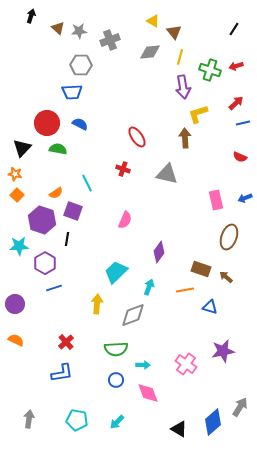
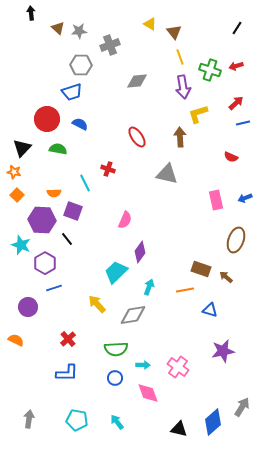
black arrow at (31, 16): moved 3 px up; rotated 24 degrees counterclockwise
yellow triangle at (153, 21): moved 3 px left, 3 px down
black line at (234, 29): moved 3 px right, 1 px up
gray cross at (110, 40): moved 5 px down
gray diamond at (150, 52): moved 13 px left, 29 px down
yellow line at (180, 57): rotated 35 degrees counterclockwise
blue trapezoid at (72, 92): rotated 15 degrees counterclockwise
red circle at (47, 123): moved 4 px up
brown arrow at (185, 138): moved 5 px left, 1 px up
red semicircle at (240, 157): moved 9 px left
red cross at (123, 169): moved 15 px left
orange star at (15, 174): moved 1 px left, 2 px up
cyan line at (87, 183): moved 2 px left
orange semicircle at (56, 193): moved 2 px left; rotated 32 degrees clockwise
purple hexagon at (42, 220): rotated 16 degrees counterclockwise
brown ellipse at (229, 237): moved 7 px right, 3 px down
black line at (67, 239): rotated 48 degrees counterclockwise
cyan star at (19, 246): moved 2 px right, 1 px up; rotated 24 degrees clockwise
purple diamond at (159, 252): moved 19 px left
purple circle at (15, 304): moved 13 px right, 3 px down
yellow arrow at (97, 304): rotated 48 degrees counterclockwise
blue triangle at (210, 307): moved 3 px down
gray diamond at (133, 315): rotated 12 degrees clockwise
red cross at (66, 342): moved 2 px right, 3 px up
pink cross at (186, 364): moved 8 px left, 3 px down
blue L-shape at (62, 373): moved 5 px right; rotated 10 degrees clockwise
blue circle at (116, 380): moved 1 px left, 2 px up
gray arrow at (240, 407): moved 2 px right
cyan arrow at (117, 422): rotated 98 degrees clockwise
black triangle at (179, 429): rotated 18 degrees counterclockwise
